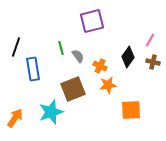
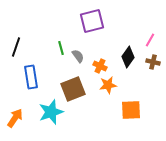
blue rectangle: moved 2 px left, 8 px down
